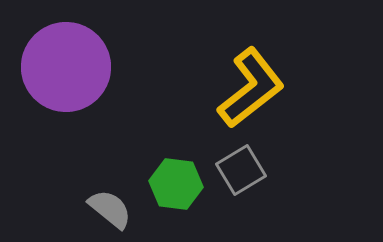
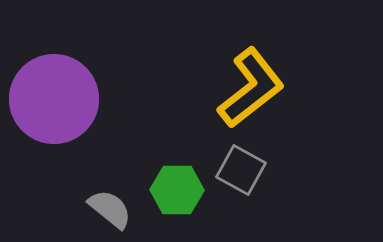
purple circle: moved 12 px left, 32 px down
gray square: rotated 30 degrees counterclockwise
green hexagon: moved 1 px right, 6 px down; rotated 6 degrees counterclockwise
